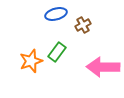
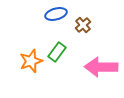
brown cross: rotated 14 degrees counterclockwise
pink arrow: moved 2 px left
